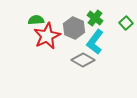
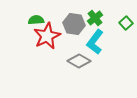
green cross: rotated 14 degrees clockwise
gray hexagon: moved 4 px up; rotated 15 degrees counterclockwise
gray diamond: moved 4 px left, 1 px down
